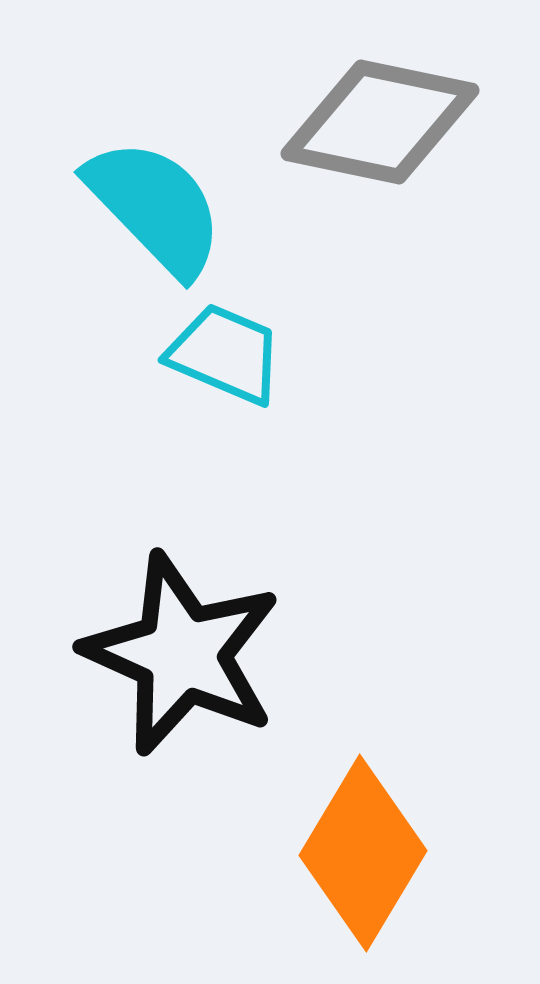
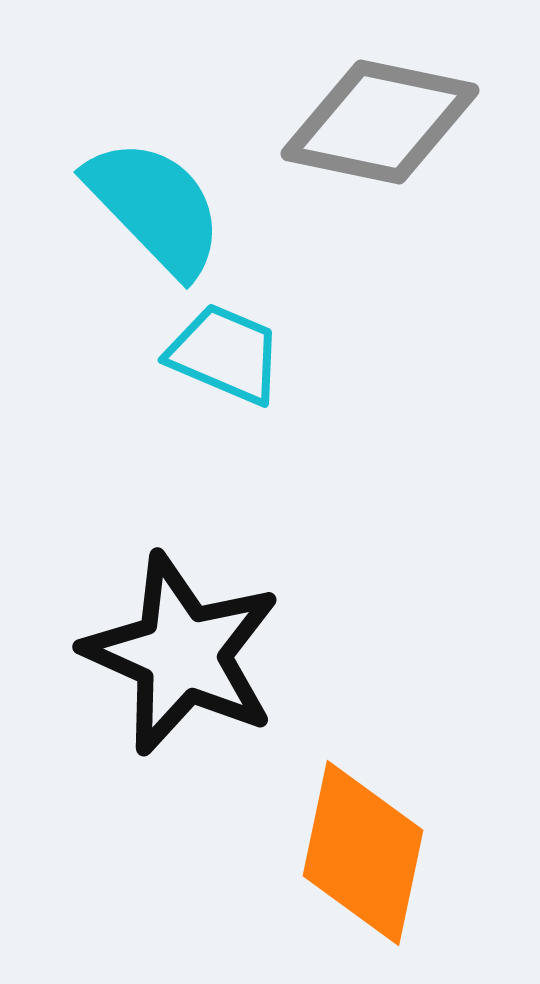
orange diamond: rotated 19 degrees counterclockwise
